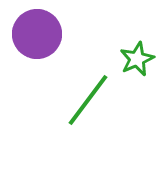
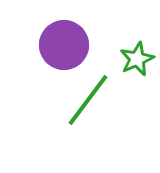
purple circle: moved 27 px right, 11 px down
